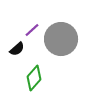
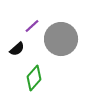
purple line: moved 4 px up
